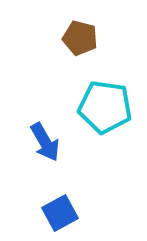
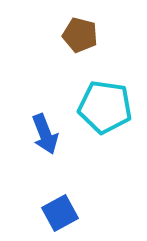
brown pentagon: moved 3 px up
blue arrow: moved 8 px up; rotated 9 degrees clockwise
